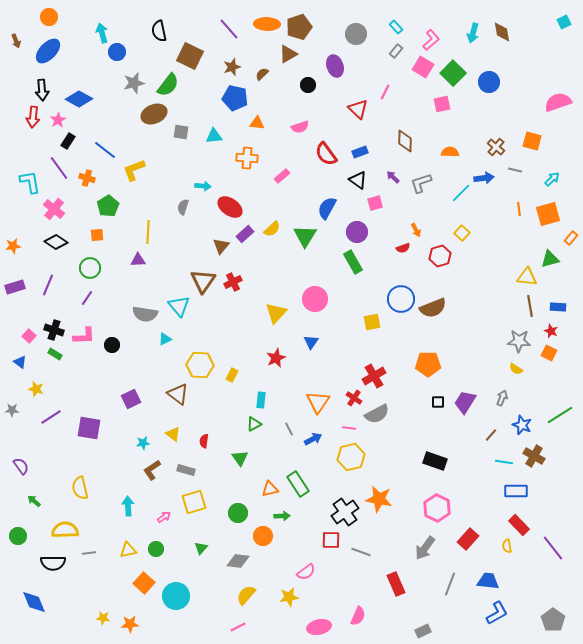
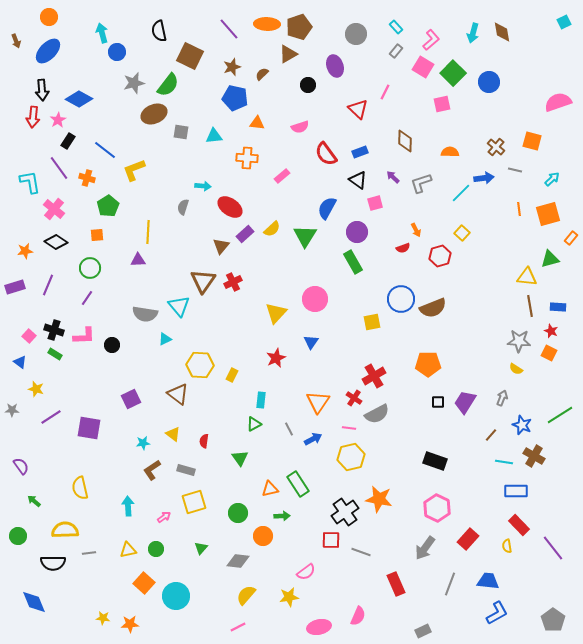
orange star at (13, 246): moved 12 px right, 5 px down
